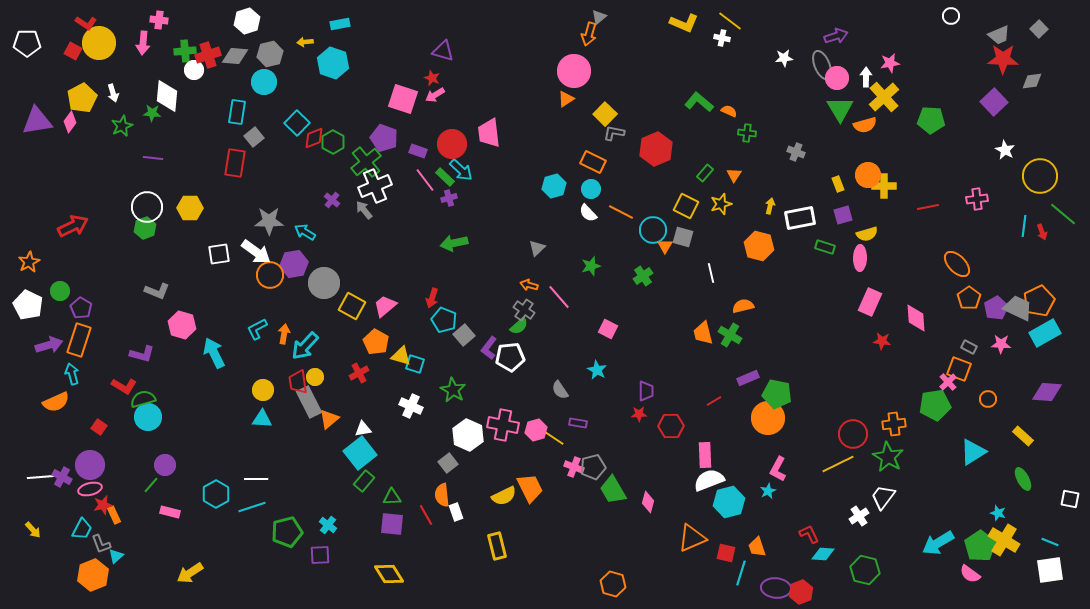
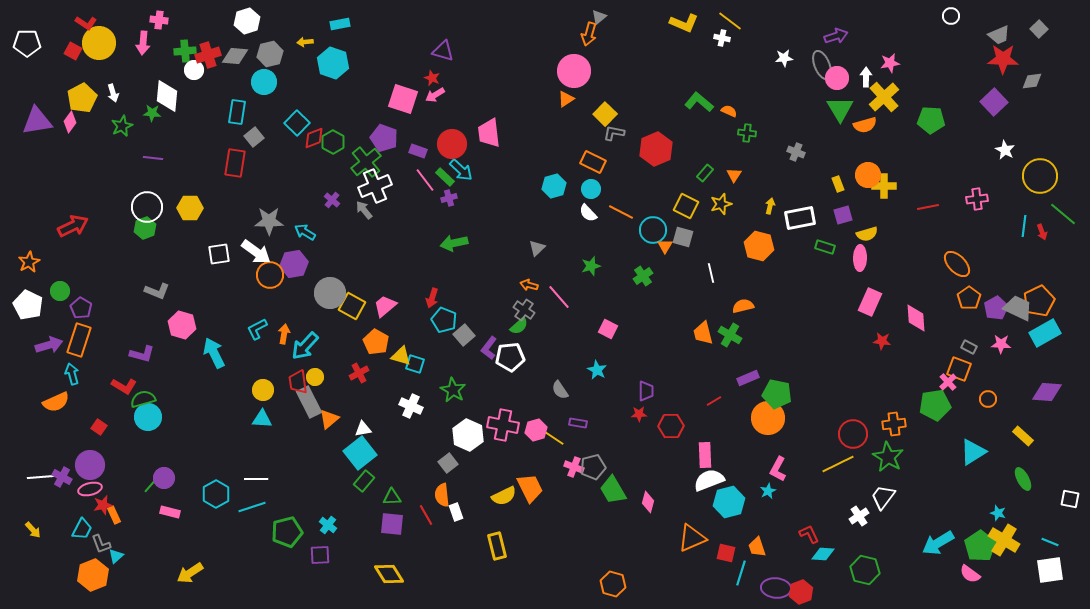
gray circle at (324, 283): moved 6 px right, 10 px down
purple circle at (165, 465): moved 1 px left, 13 px down
